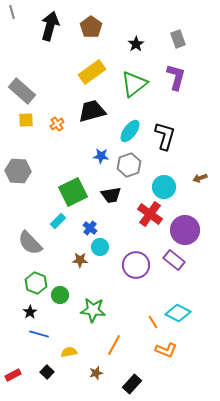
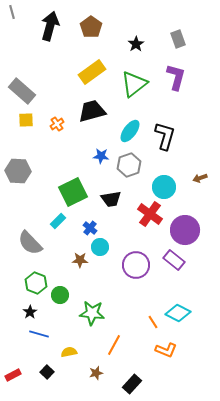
black trapezoid at (111, 195): moved 4 px down
green star at (93, 310): moved 1 px left, 3 px down
